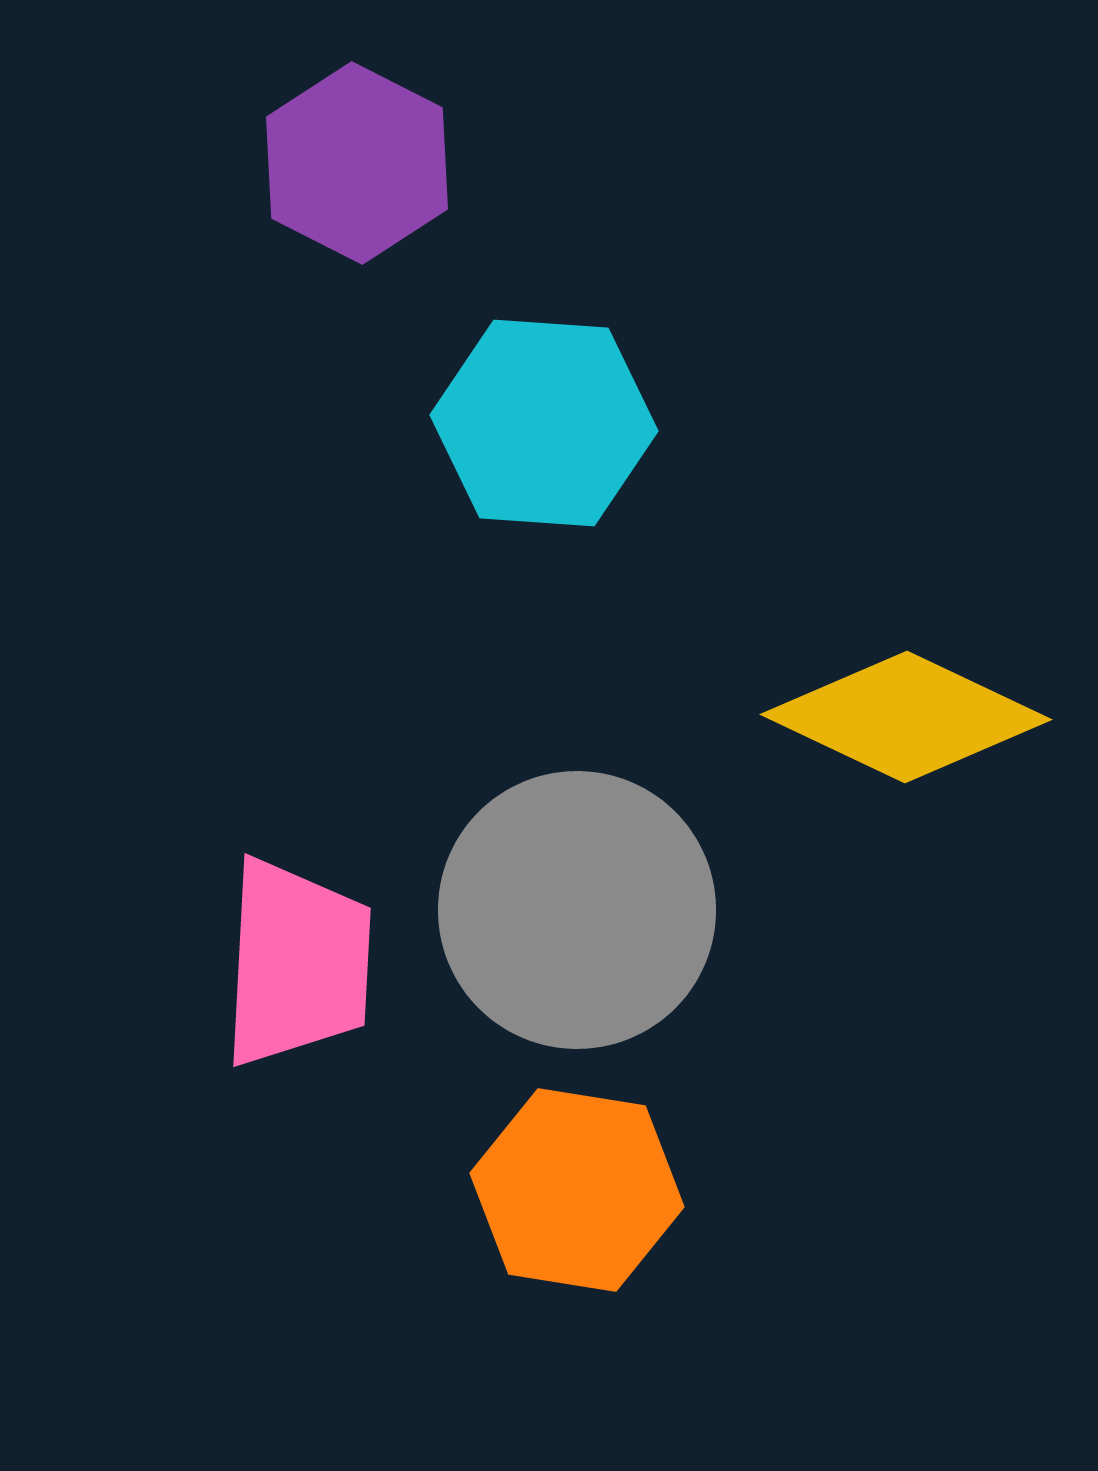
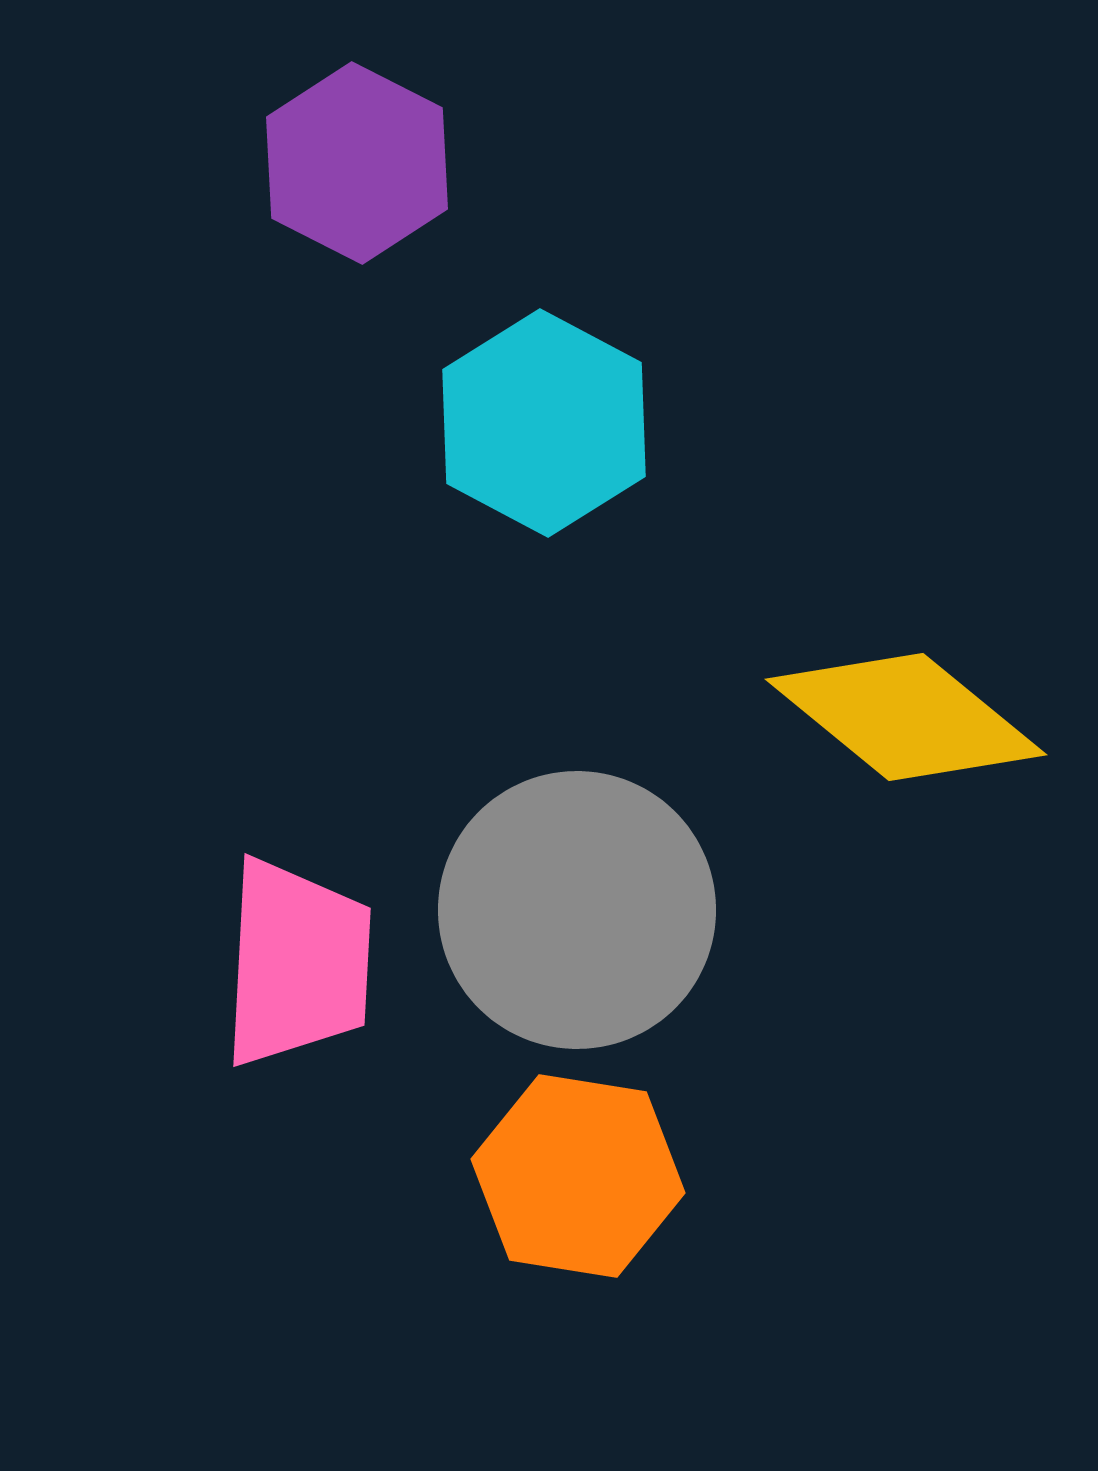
cyan hexagon: rotated 24 degrees clockwise
yellow diamond: rotated 14 degrees clockwise
orange hexagon: moved 1 px right, 14 px up
